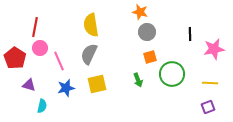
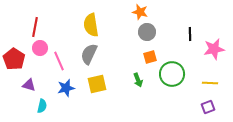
red pentagon: moved 1 px left, 1 px down
